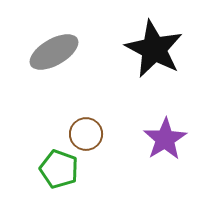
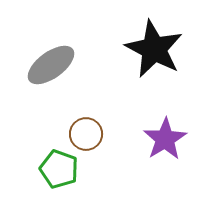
gray ellipse: moved 3 px left, 13 px down; rotated 6 degrees counterclockwise
